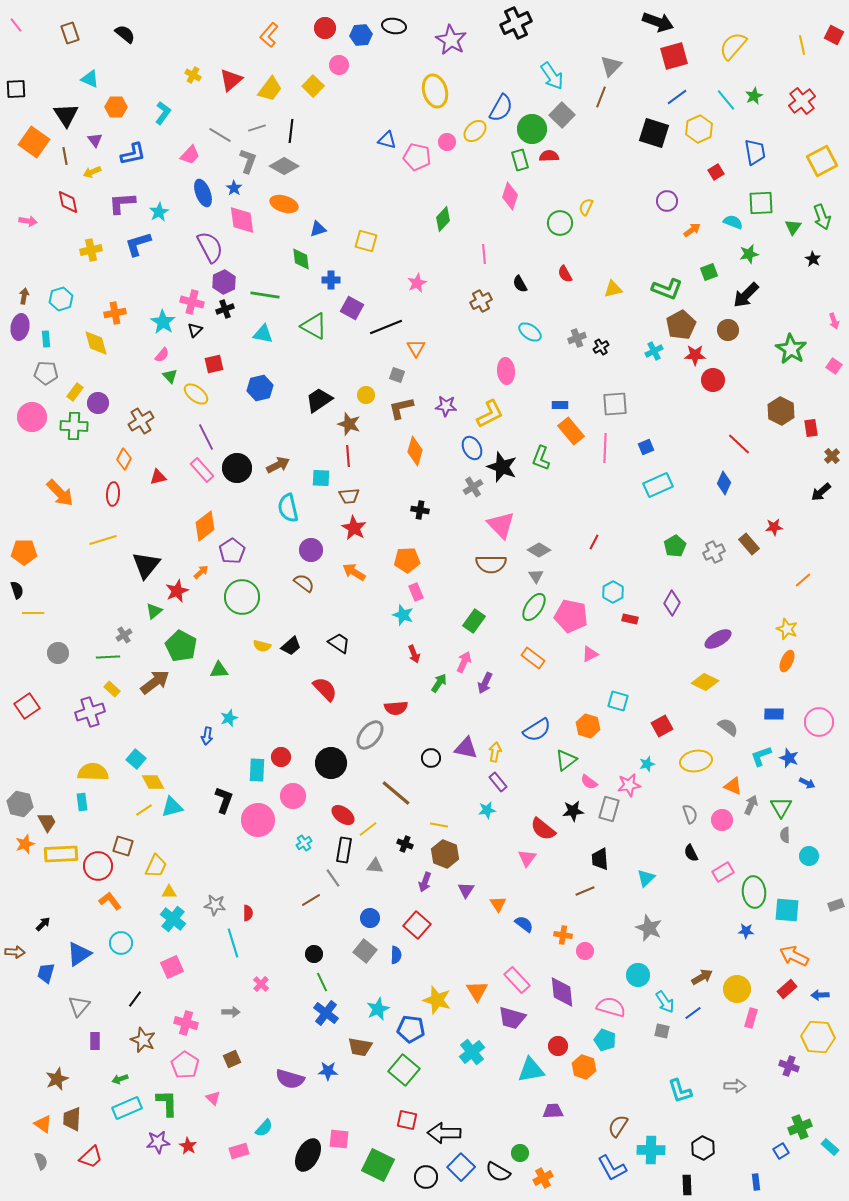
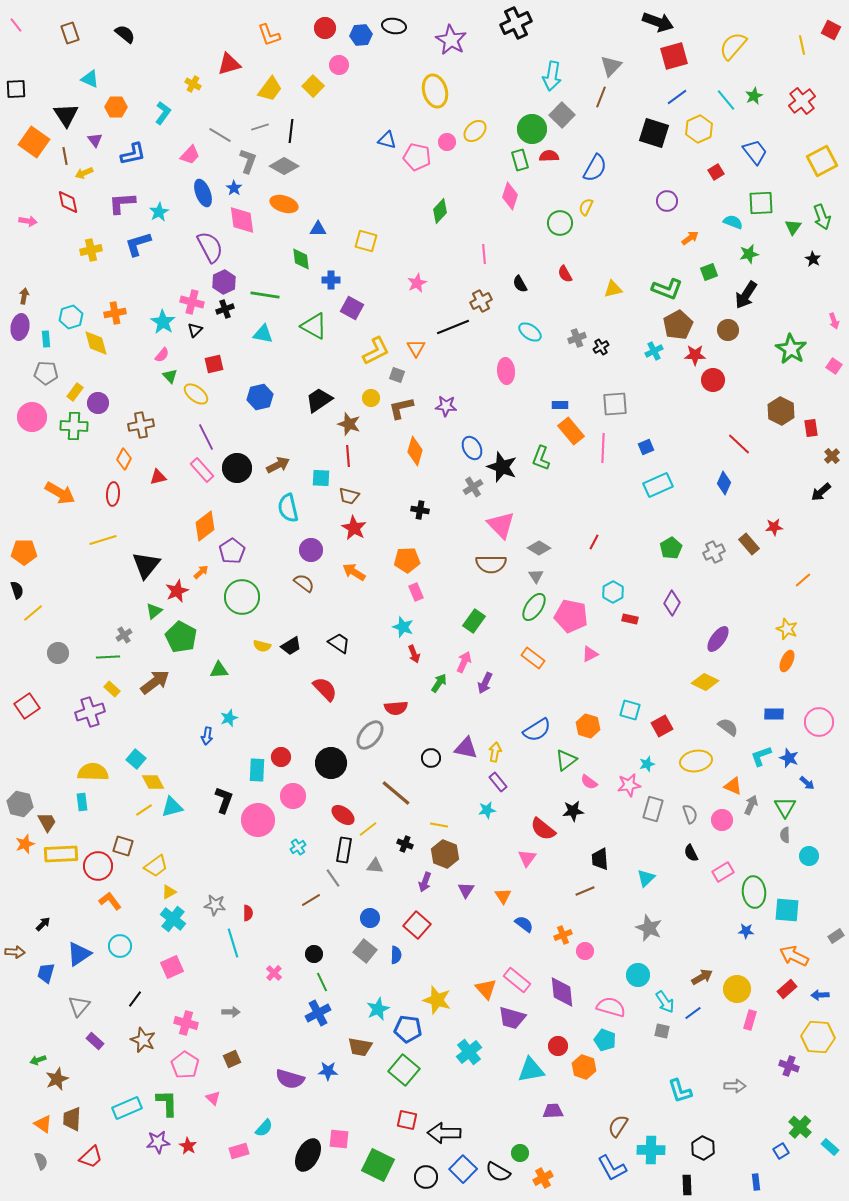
orange L-shape at (269, 35): rotated 60 degrees counterclockwise
red square at (834, 35): moved 3 px left, 5 px up
yellow cross at (193, 75): moved 9 px down
cyan arrow at (552, 76): rotated 44 degrees clockwise
red triangle at (231, 80): moved 2 px left, 16 px up; rotated 25 degrees clockwise
blue semicircle at (501, 108): moved 94 px right, 60 px down
gray line at (257, 128): moved 3 px right, 1 px up
blue trapezoid at (755, 152): rotated 28 degrees counterclockwise
yellow arrow at (92, 172): moved 8 px left, 1 px down
green diamond at (443, 219): moved 3 px left, 8 px up
blue triangle at (318, 229): rotated 18 degrees clockwise
orange arrow at (692, 230): moved 2 px left, 8 px down
black arrow at (746, 295): rotated 12 degrees counterclockwise
cyan hexagon at (61, 299): moved 10 px right, 18 px down
brown pentagon at (681, 325): moved 3 px left
black line at (386, 327): moved 67 px right
blue hexagon at (260, 388): moved 9 px down
yellow circle at (366, 395): moved 5 px right, 3 px down
yellow L-shape at (490, 414): moved 114 px left, 63 px up
brown cross at (141, 421): moved 4 px down; rotated 20 degrees clockwise
pink line at (605, 448): moved 2 px left
orange arrow at (60, 493): rotated 16 degrees counterclockwise
brown trapezoid at (349, 496): rotated 20 degrees clockwise
green pentagon at (675, 546): moved 4 px left, 2 px down
gray diamond at (539, 550): moved 2 px up
yellow line at (33, 613): rotated 40 degrees counterclockwise
cyan star at (403, 615): moved 12 px down
purple ellipse at (718, 639): rotated 24 degrees counterclockwise
green pentagon at (181, 646): moved 9 px up
black trapezoid at (291, 646): rotated 10 degrees clockwise
cyan square at (618, 701): moved 12 px right, 9 px down
blue arrow at (807, 783): rotated 14 degrees clockwise
green triangle at (781, 807): moved 4 px right
gray rectangle at (609, 809): moved 44 px right
cyan cross at (304, 843): moved 6 px left, 4 px down
yellow trapezoid at (156, 866): rotated 30 degrees clockwise
yellow triangle at (169, 892): rotated 28 degrees counterclockwise
orange triangle at (498, 904): moved 5 px right, 8 px up
gray rectangle at (836, 905): moved 31 px down; rotated 14 degrees counterclockwise
orange cross at (563, 935): rotated 30 degrees counterclockwise
cyan circle at (121, 943): moved 1 px left, 3 px down
pink rectangle at (517, 980): rotated 8 degrees counterclockwise
pink cross at (261, 984): moved 13 px right, 11 px up
orange triangle at (477, 991): moved 9 px right, 2 px up; rotated 10 degrees counterclockwise
blue cross at (326, 1013): moved 8 px left; rotated 25 degrees clockwise
pink rectangle at (751, 1018): moved 1 px left, 2 px down
blue pentagon at (411, 1029): moved 3 px left
purple rectangle at (95, 1041): rotated 48 degrees counterclockwise
cyan cross at (472, 1052): moved 3 px left
green arrow at (120, 1079): moved 82 px left, 19 px up
green cross at (800, 1127): rotated 25 degrees counterclockwise
blue square at (461, 1167): moved 2 px right, 2 px down
